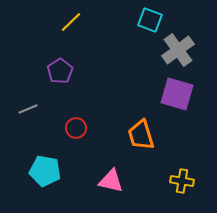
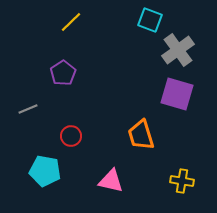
purple pentagon: moved 3 px right, 2 px down
red circle: moved 5 px left, 8 px down
